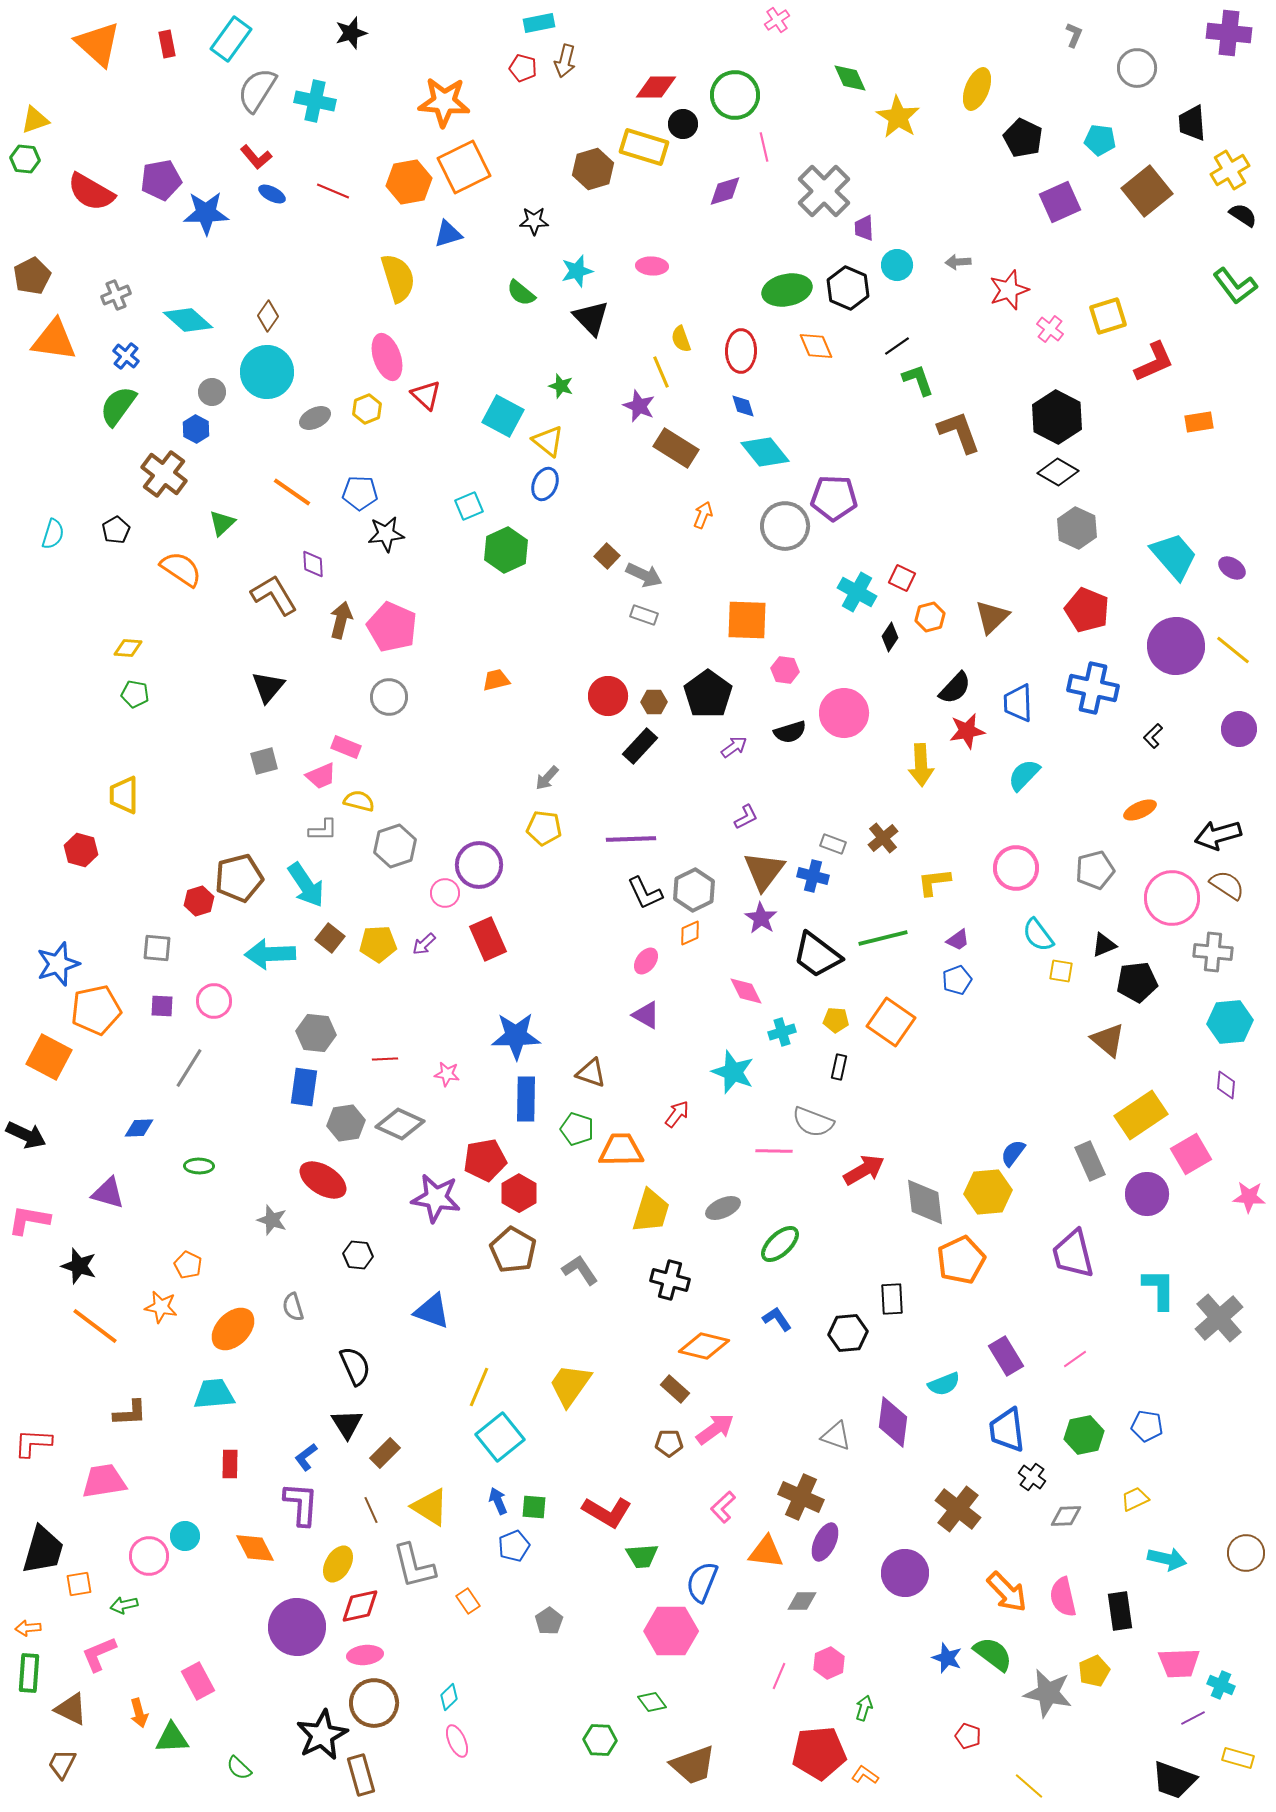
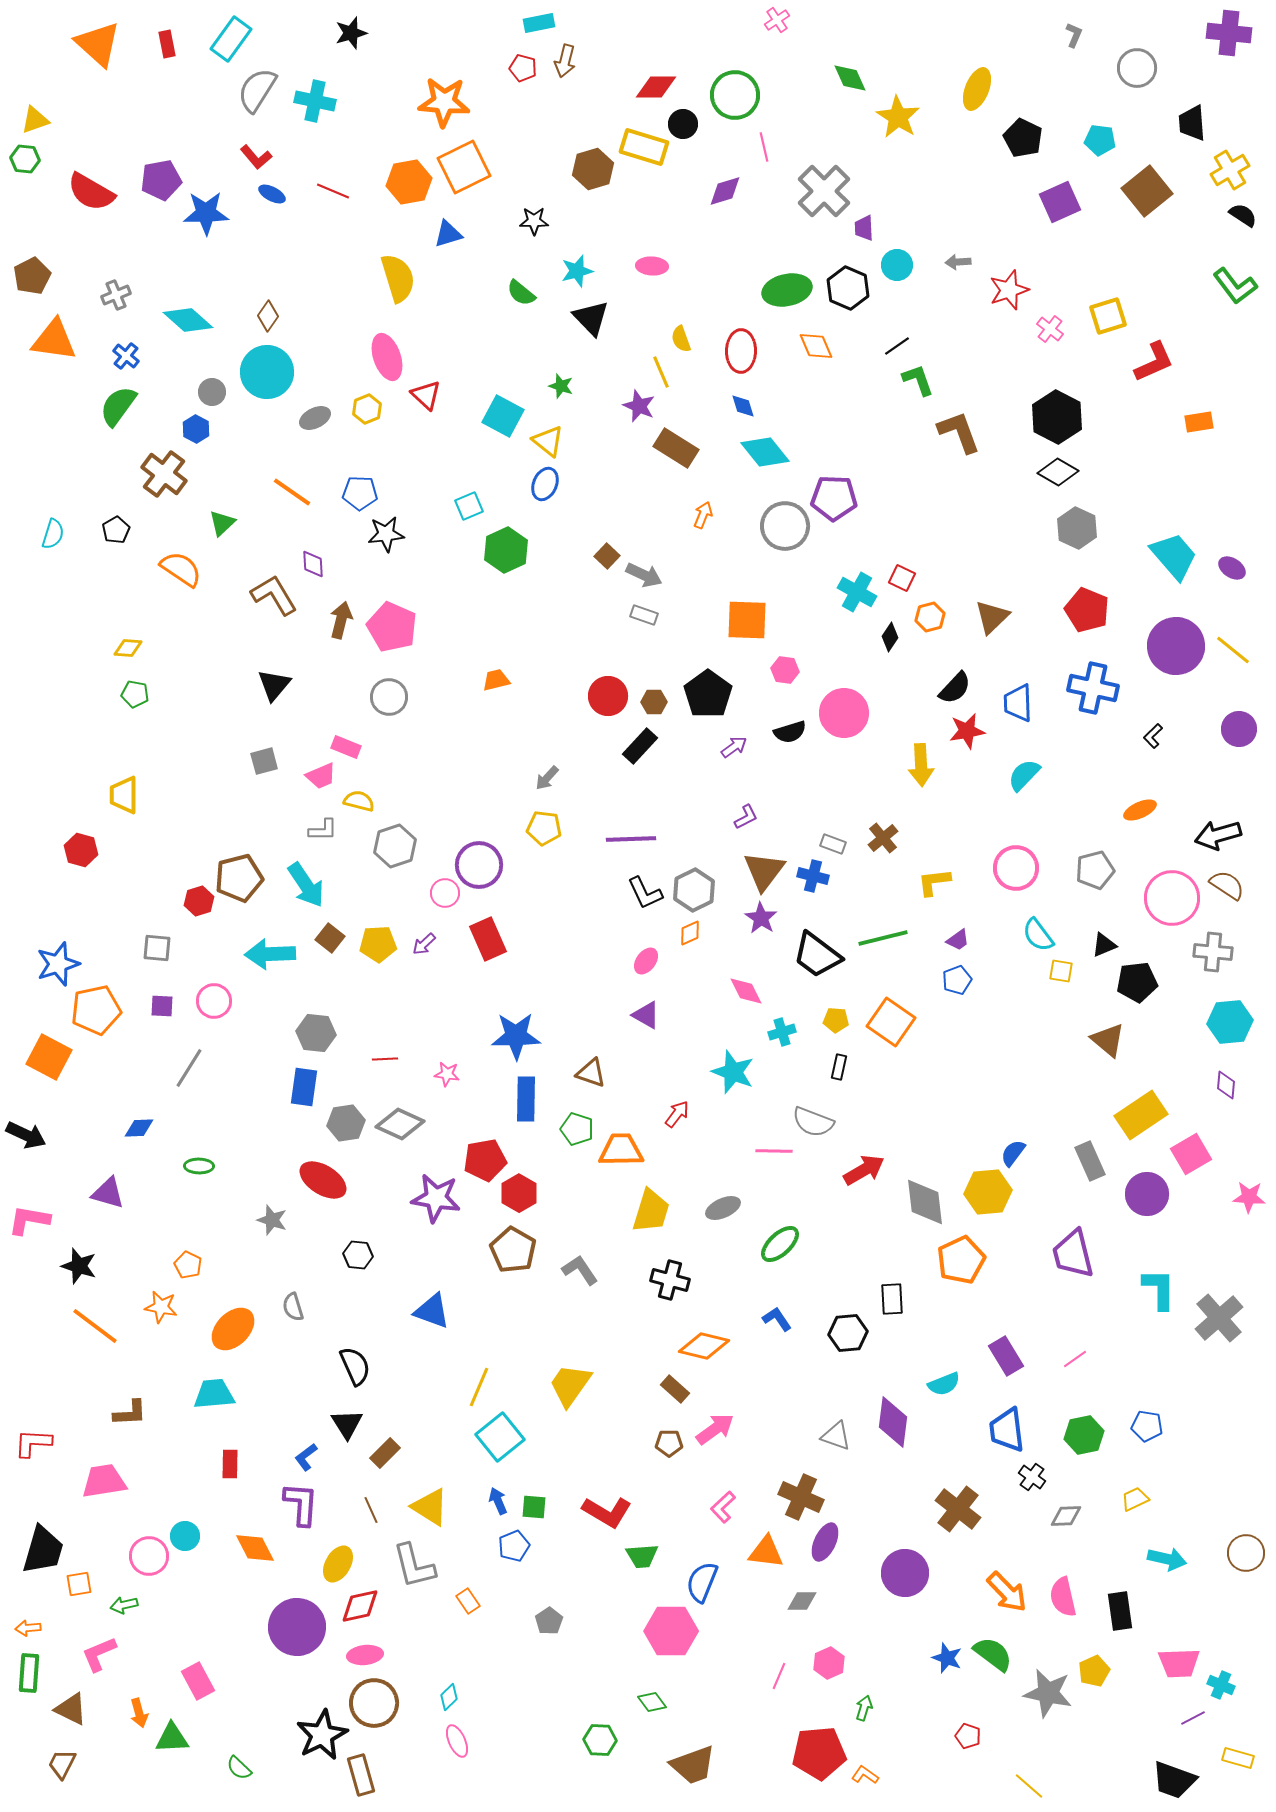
black triangle at (268, 687): moved 6 px right, 2 px up
